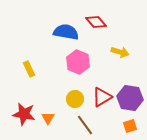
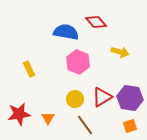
red star: moved 5 px left; rotated 20 degrees counterclockwise
